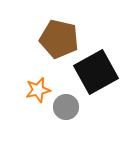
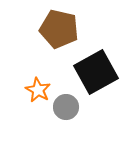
brown pentagon: moved 10 px up
orange star: rotated 30 degrees counterclockwise
